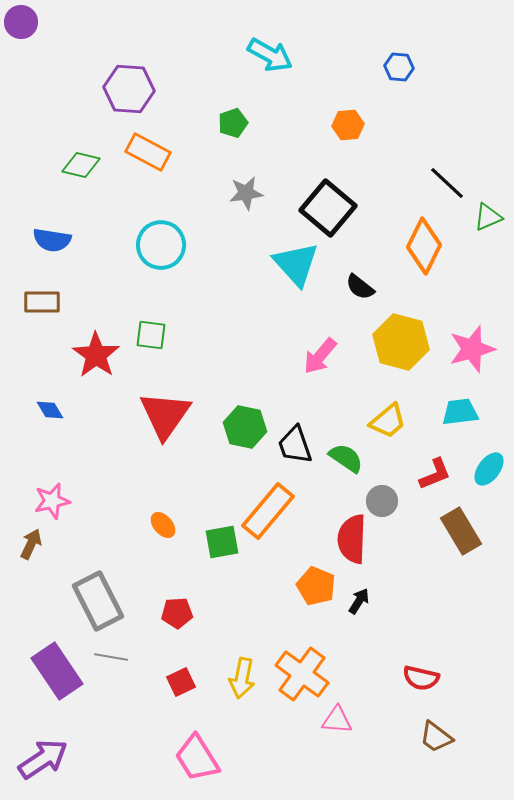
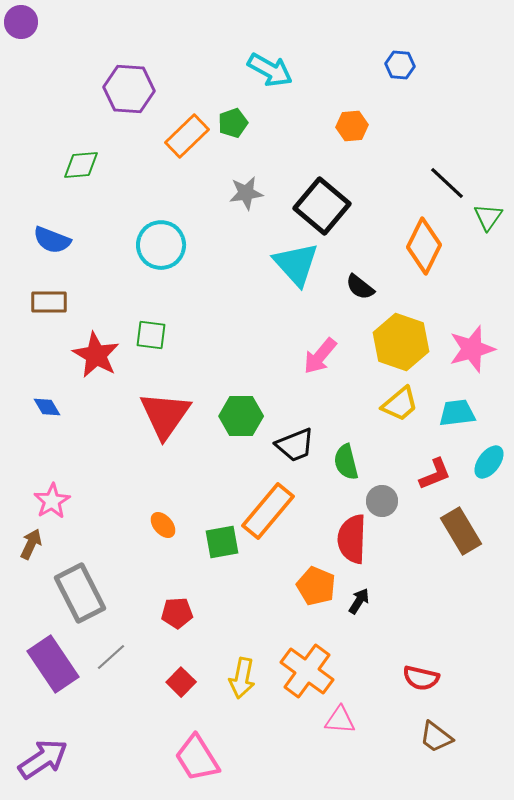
cyan arrow at (270, 55): moved 15 px down
blue hexagon at (399, 67): moved 1 px right, 2 px up
orange hexagon at (348, 125): moved 4 px right, 1 px down
orange rectangle at (148, 152): moved 39 px right, 16 px up; rotated 72 degrees counterclockwise
green diamond at (81, 165): rotated 18 degrees counterclockwise
black square at (328, 208): moved 6 px left, 2 px up
green triangle at (488, 217): rotated 32 degrees counterclockwise
blue semicircle at (52, 240): rotated 12 degrees clockwise
brown rectangle at (42, 302): moved 7 px right
yellow hexagon at (401, 342): rotated 4 degrees clockwise
red star at (96, 355): rotated 6 degrees counterclockwise
blue diamond at (50, 410): moved 3 px left, 3 px up
cyan trapezoid at (460, 412): moved 3 px left, 1 px down
yellow trapezoid at (388, 421): moved 12 px right, 17 px up
green hexagon at (245, 427): moved 4 px left, 11 px up; rotated 12 degrees counterclockwise
black trapezoid at (295, 445): rotated 93 degrees counterclockwise
green semicircle at (346, 458): moved 4 px down; rotated 138 degrees counterclockwise
cyan ellipse at (489, 469): moved 7 px up
pink star at (52, 501): rotated 18 degrees counterclockwise
gray rectangle at (98, 601): moved 18 px left, 8 px up
gray line at (111, 657): rotated 52 degrees counterclockwise
purple rectangle at (57, 671): moved 4 px left, 7 px up
orange cross at (302, 674): moved 5 px right, 3 px up
red square at (181, 682): rotated 20 degrees counterclockwise
pink triangle at (337, 720): moved 3 px right
